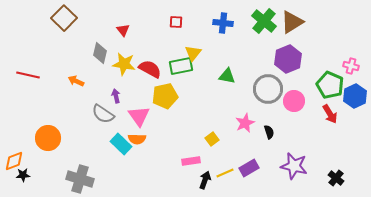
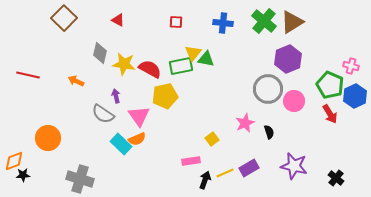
red triangle: moved 5 px left, 10 px up; rotated 24 degrees counterclockwise
green triangle: moved 21 px left, 17 px up
orange semicircle: rotated 24 degrees counterclockwise
